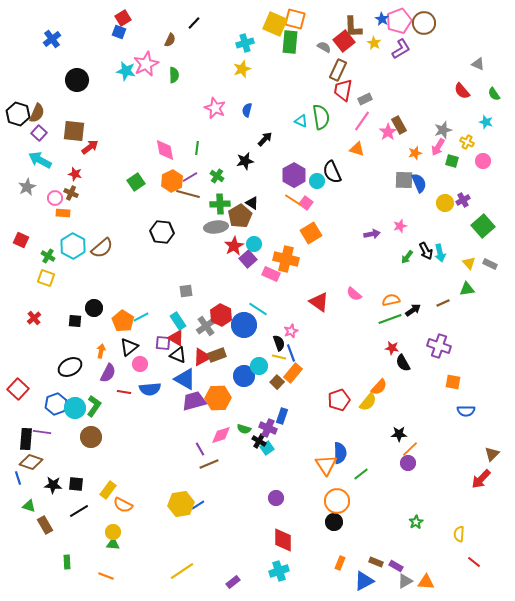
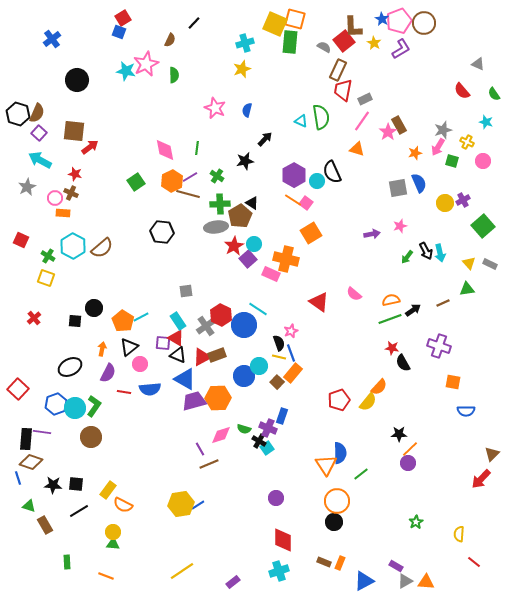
gray square at (404, 180): moved 6 px left, 8 px down; rotated 12 degrees counterclockwise
orange arrow at (101, 351): moved 1 px right, 2 px up
brown rectangle at (376, 562): moved 52 px left
